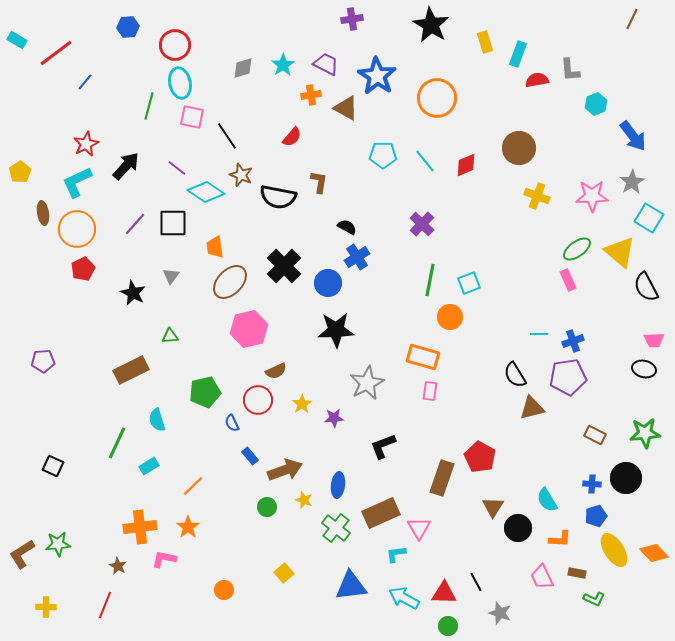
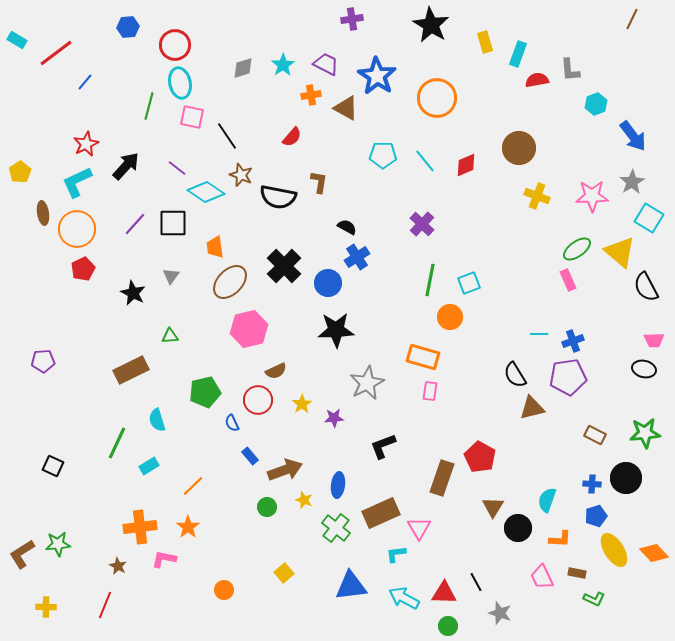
cyan semicircle at (547, 500): rotated 50 degrees clockwise
